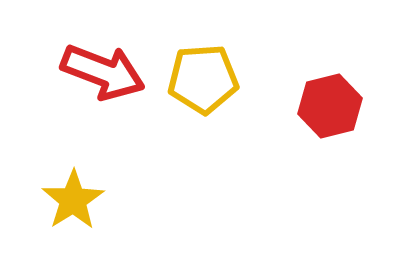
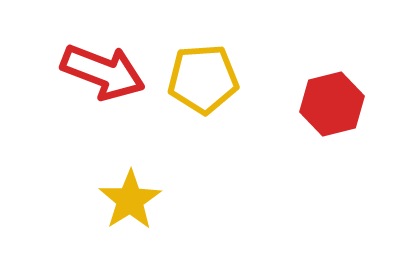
red hexagon: moved 2 px right, 2 px up
yellow star: moved 57 px right
